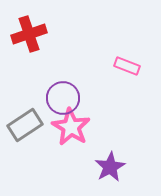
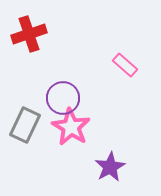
pink rectangle: moved 2 px left, 1 px up; rotated 20 degrees clockwise
gray rectangle: rotated 32 degrees counterclockwise
